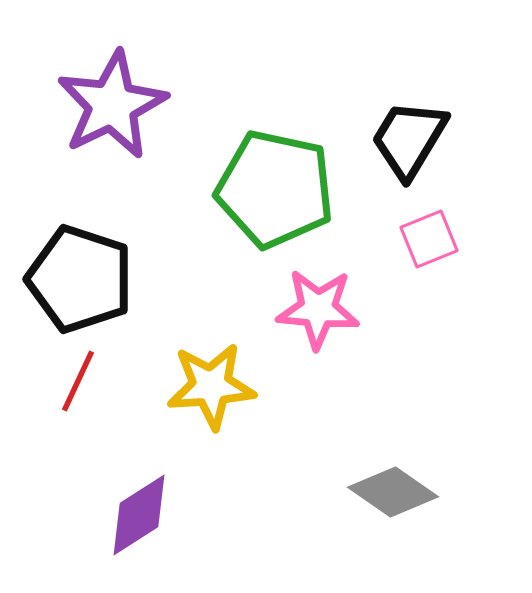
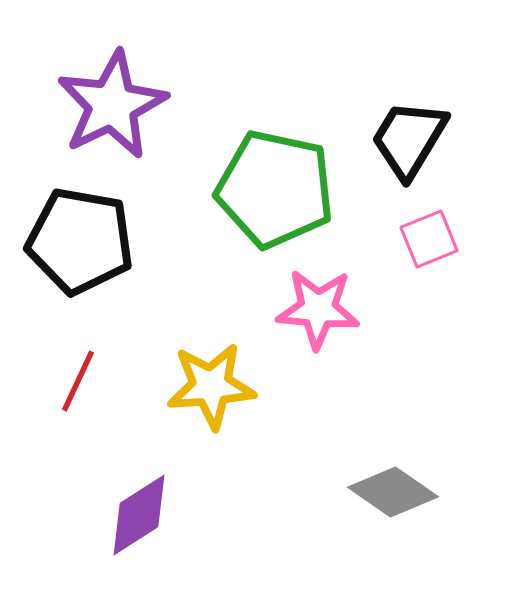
black pentagon: moved 38 px up; rotated 8 degrees counterclockwise
